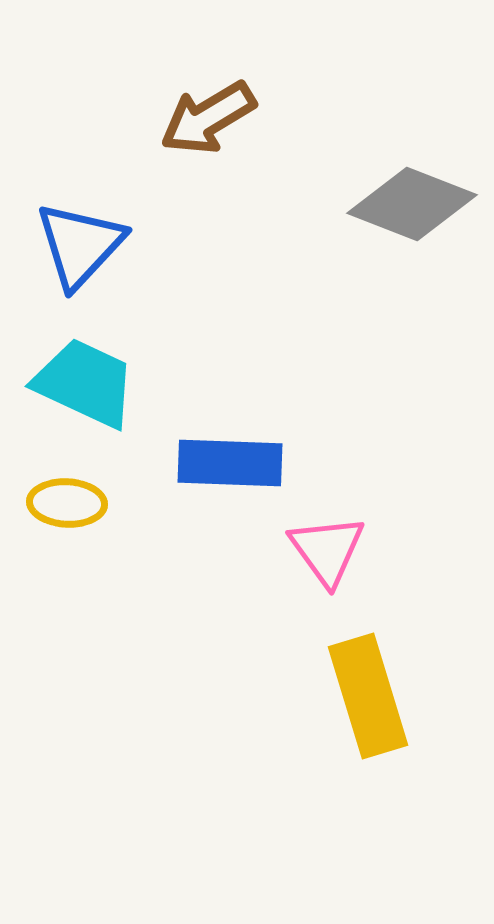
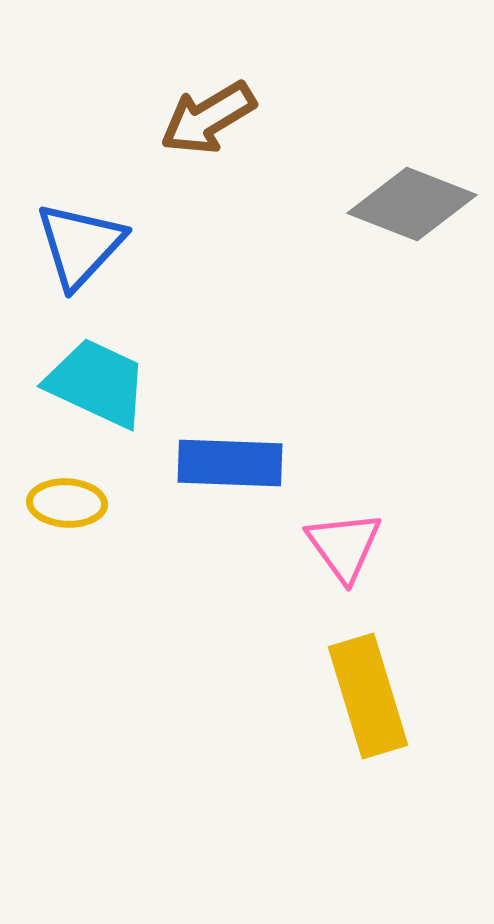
cyan trapezoid: moved 12 px right
pink triangle: moved 17 px right, 4 px up
